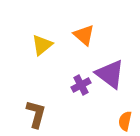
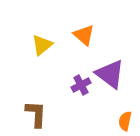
brown L-shape: rotated 12 degrees counterclockwise
